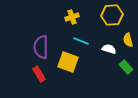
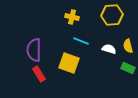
yellow cross: rotated 32 degrees clockwise
yellow semicircle: moved 6 px down
purple semicircle: moved 7 px left, 3 px down
yellow square: moved 1 px right, 1 px down
green rectangle: moved 2 px right, 1 px down; rotated 24 degrees counterclockwise
